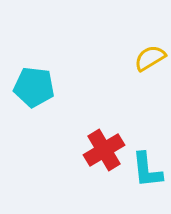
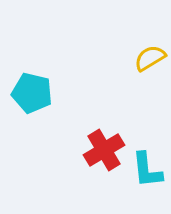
cyan pentagon: moved 2 px left, 6 px down; rotated 6 degrees clockwise
